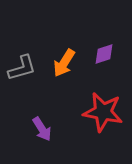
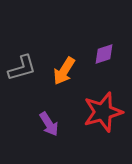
orange arrow: moved 8 px down
red star: rotated 27 degrees counterclockwise
purple arrow: moved 7 px right, 5 px up
